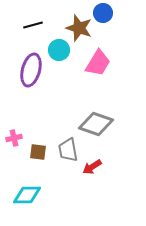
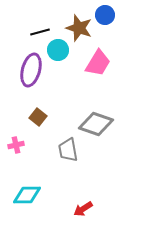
blue circle: moved 2 px right, 2 px down
black line: moved 7 px right, 7 px down
cyan circle: moved 1 px left
pink cross: moved 2 px right, 7 px down
brown square: moved 35 px up; rotated 30 degrees clockwise
red arrow: moved 9 px left, 42 px down
